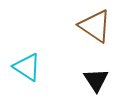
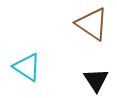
brown triangle: moved 3 px left, 2 px up
